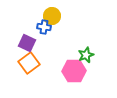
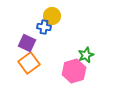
pink hexagon: rotated 15 degrees counterclockwise
